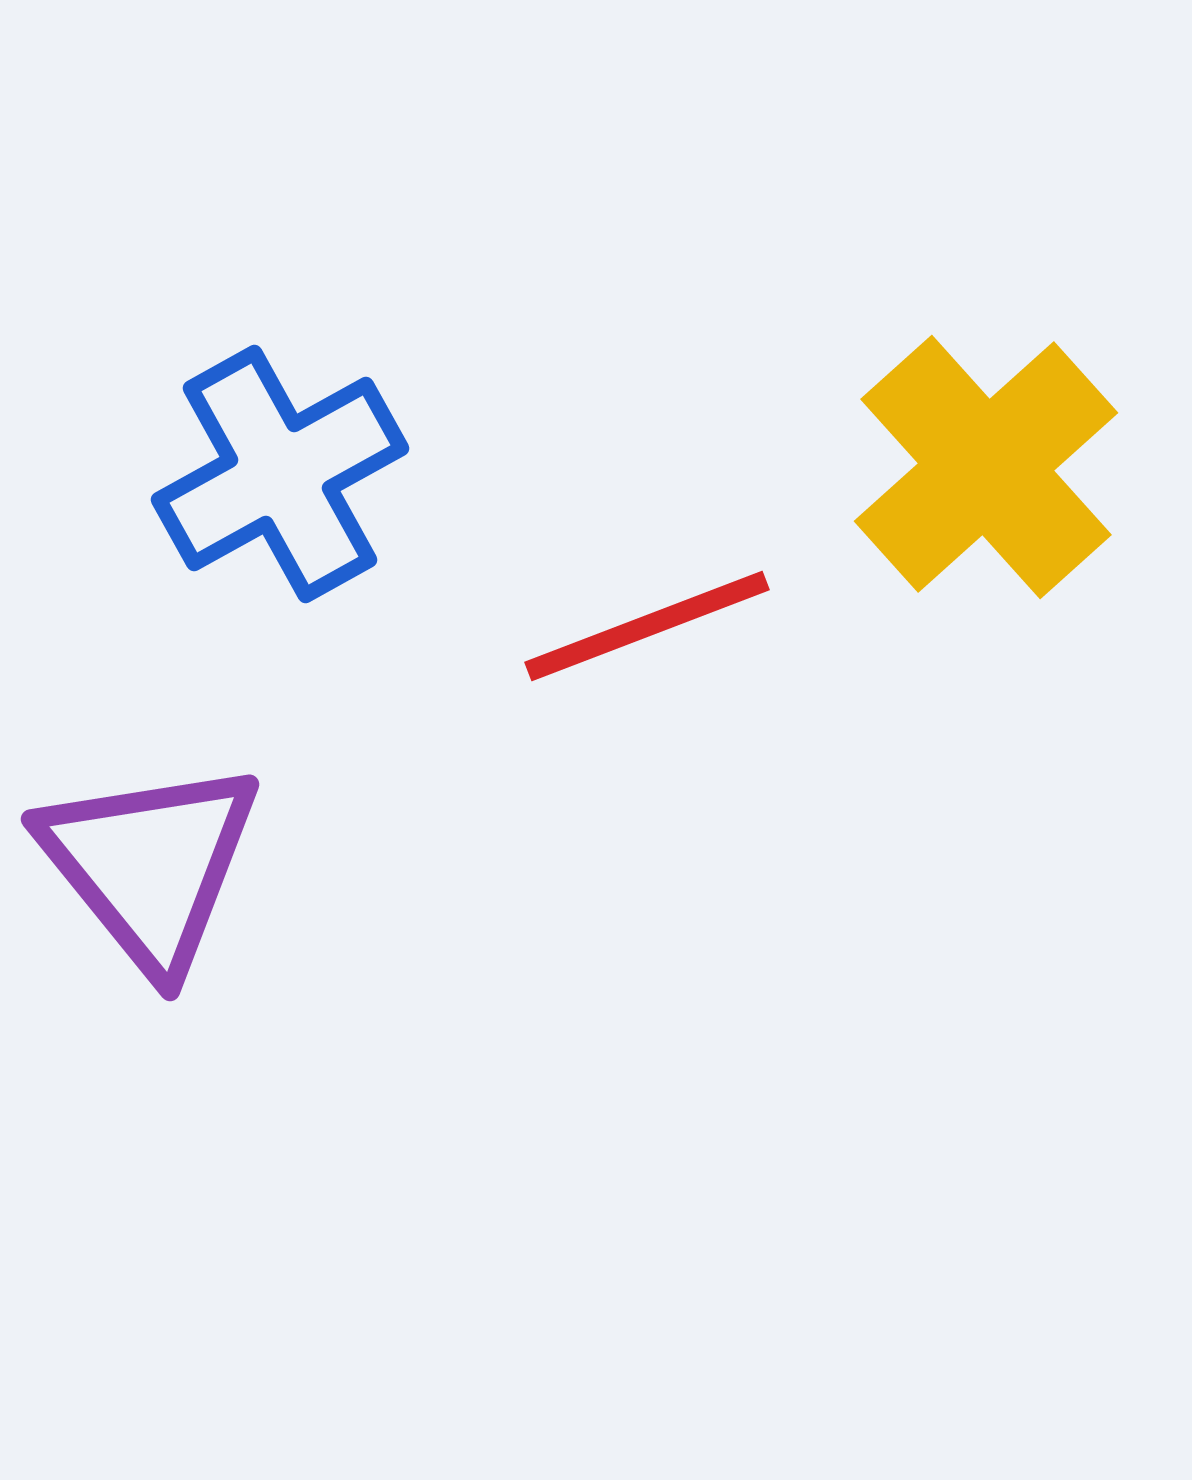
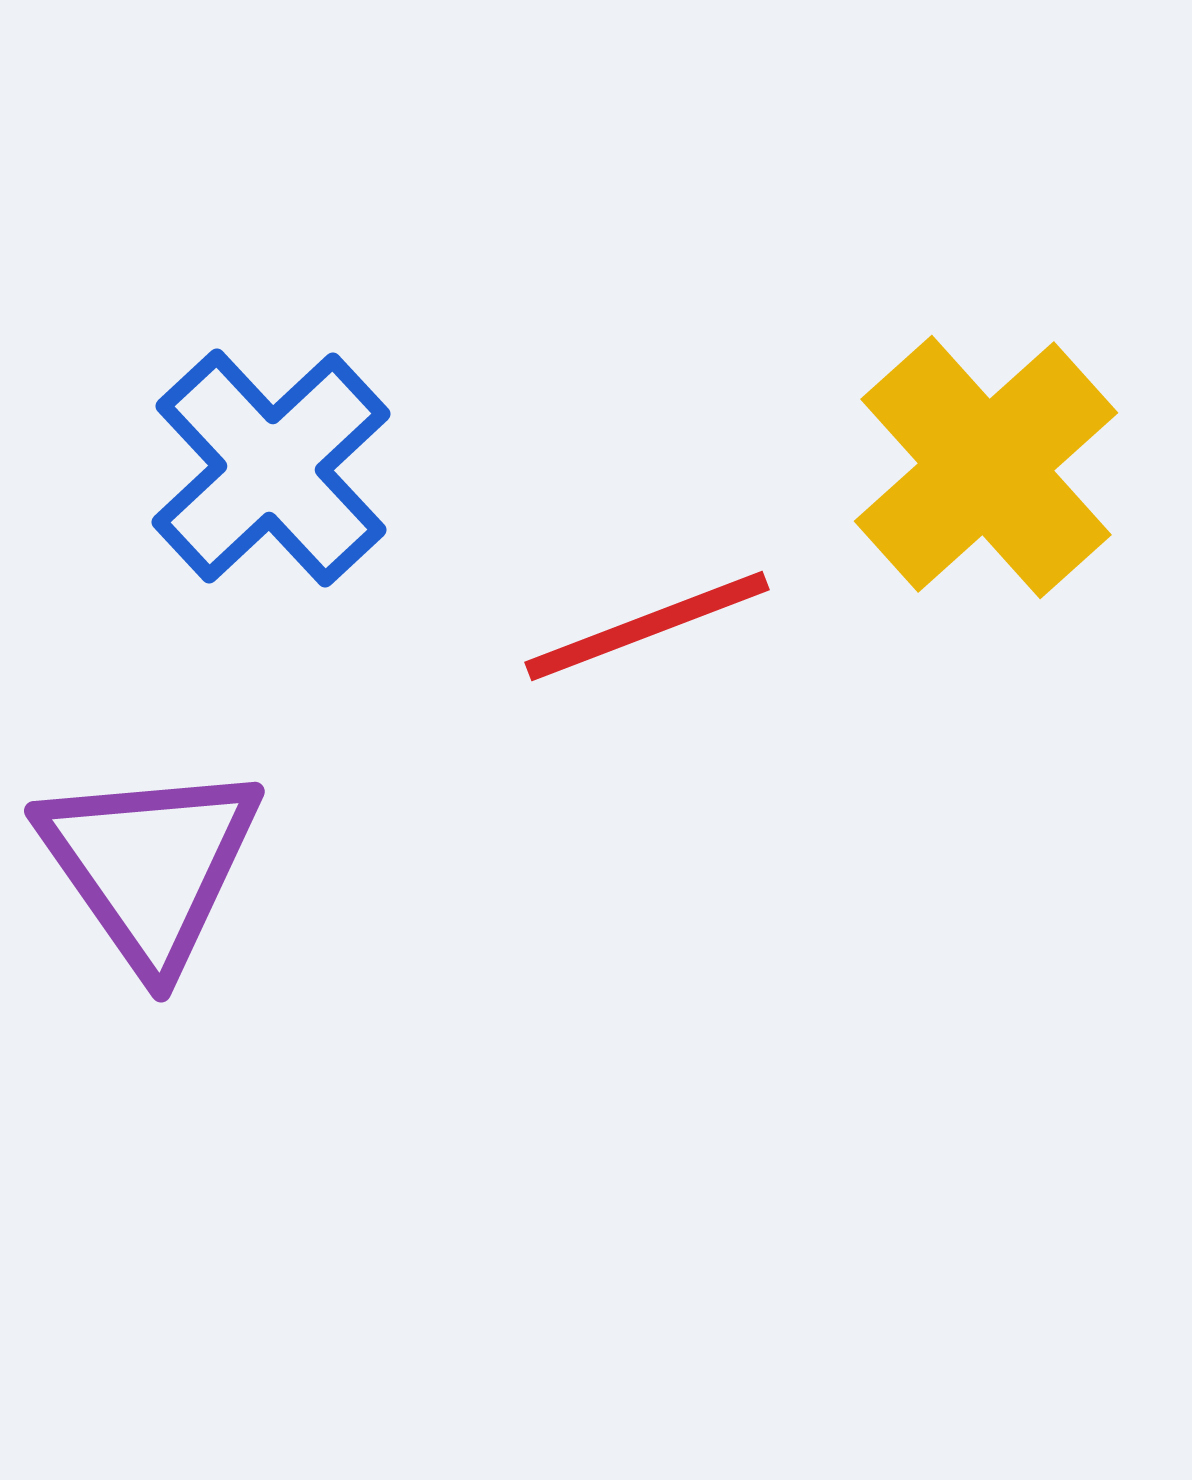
blue cross: moved 9 px left, 6 px up; rotated 14 degrees counterclockwise
purple triangle: rotated 4 degrees clockwise
